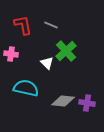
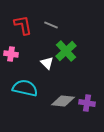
cyan semicircle: moved 1 px left
